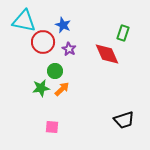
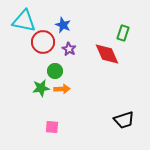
orange arrow: rotated 42 degrees clockwise
